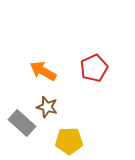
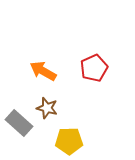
brown star: moved 1 px down
gray rectangle: moved 3 px left
